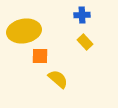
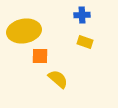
yellow rectangle: rotated 28 degrees counterclockwise
